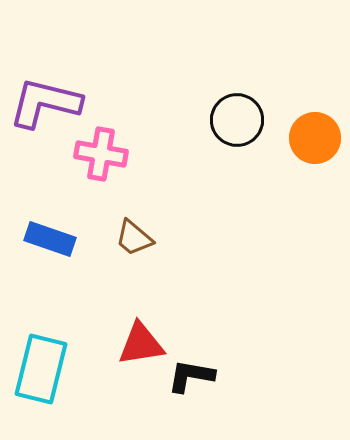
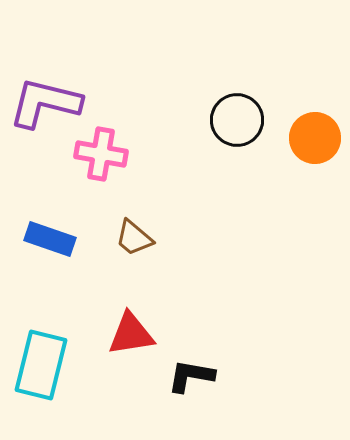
red triangle: moved 10 px left, 10 px up
cyan rectangle: moved 4 px up
